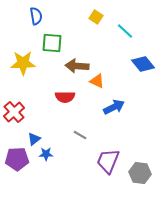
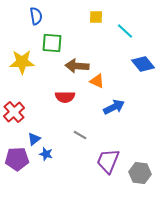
yellow square: rotated 32 degrees counterclockwise
yellow star: moved 1 px left, 1 px up
blue star: rotated 16 degrees clockwise
